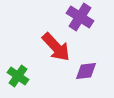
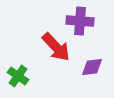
purple cross: moved 4 px down; rotated 28 degrees counterclockwise
purple diamond: moved 6 px right, 4 px up
